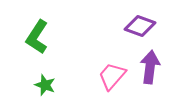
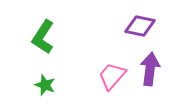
purple diamond: rotated 8 degrees counterclockwise
green L-shape: moved 6 px right
purple arrow: moved 2 px down
